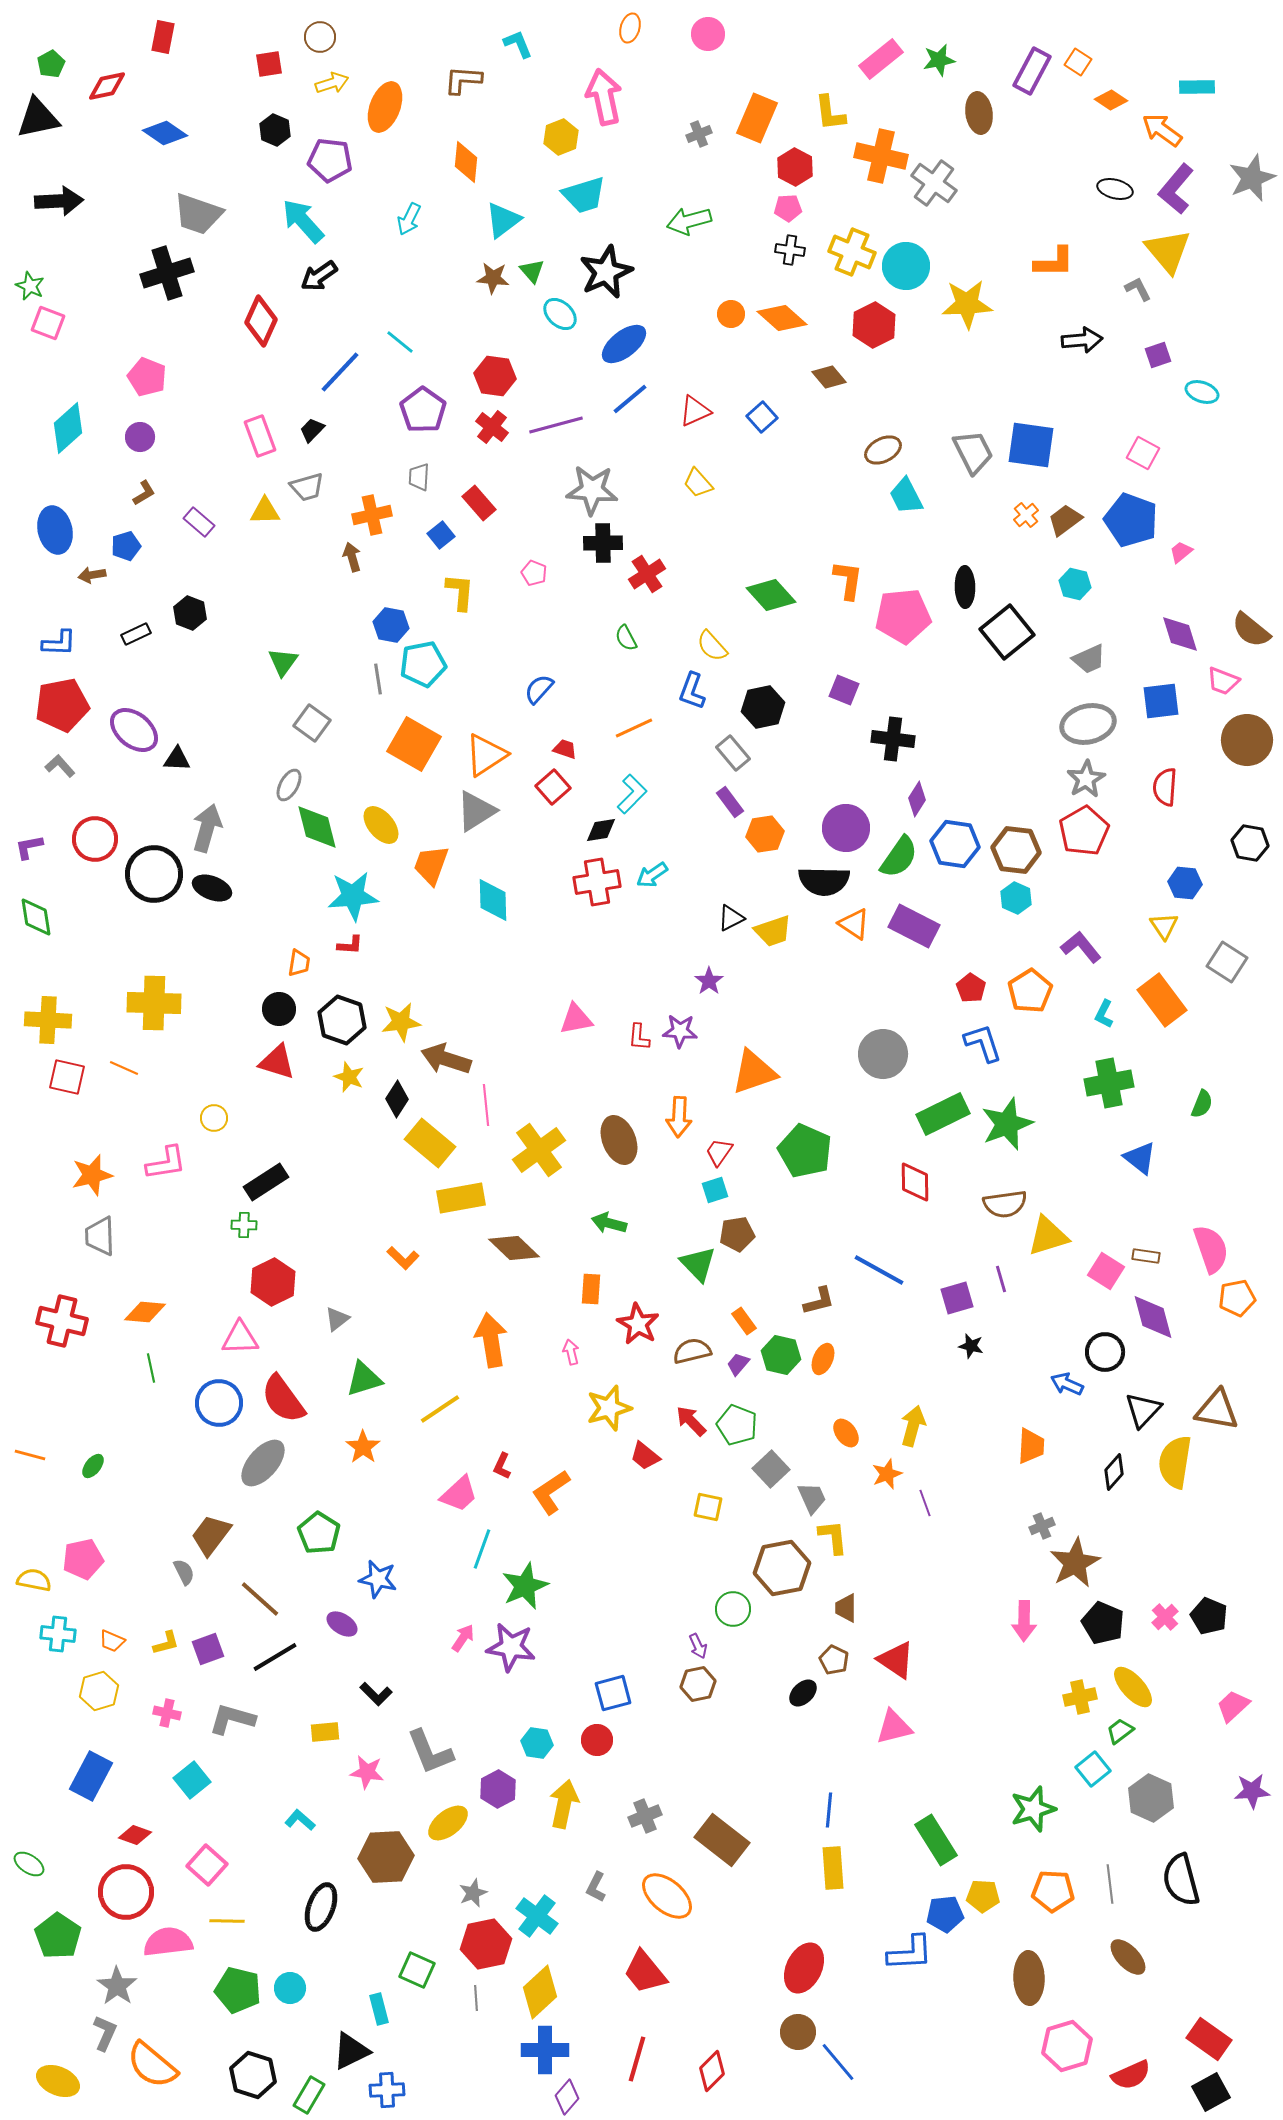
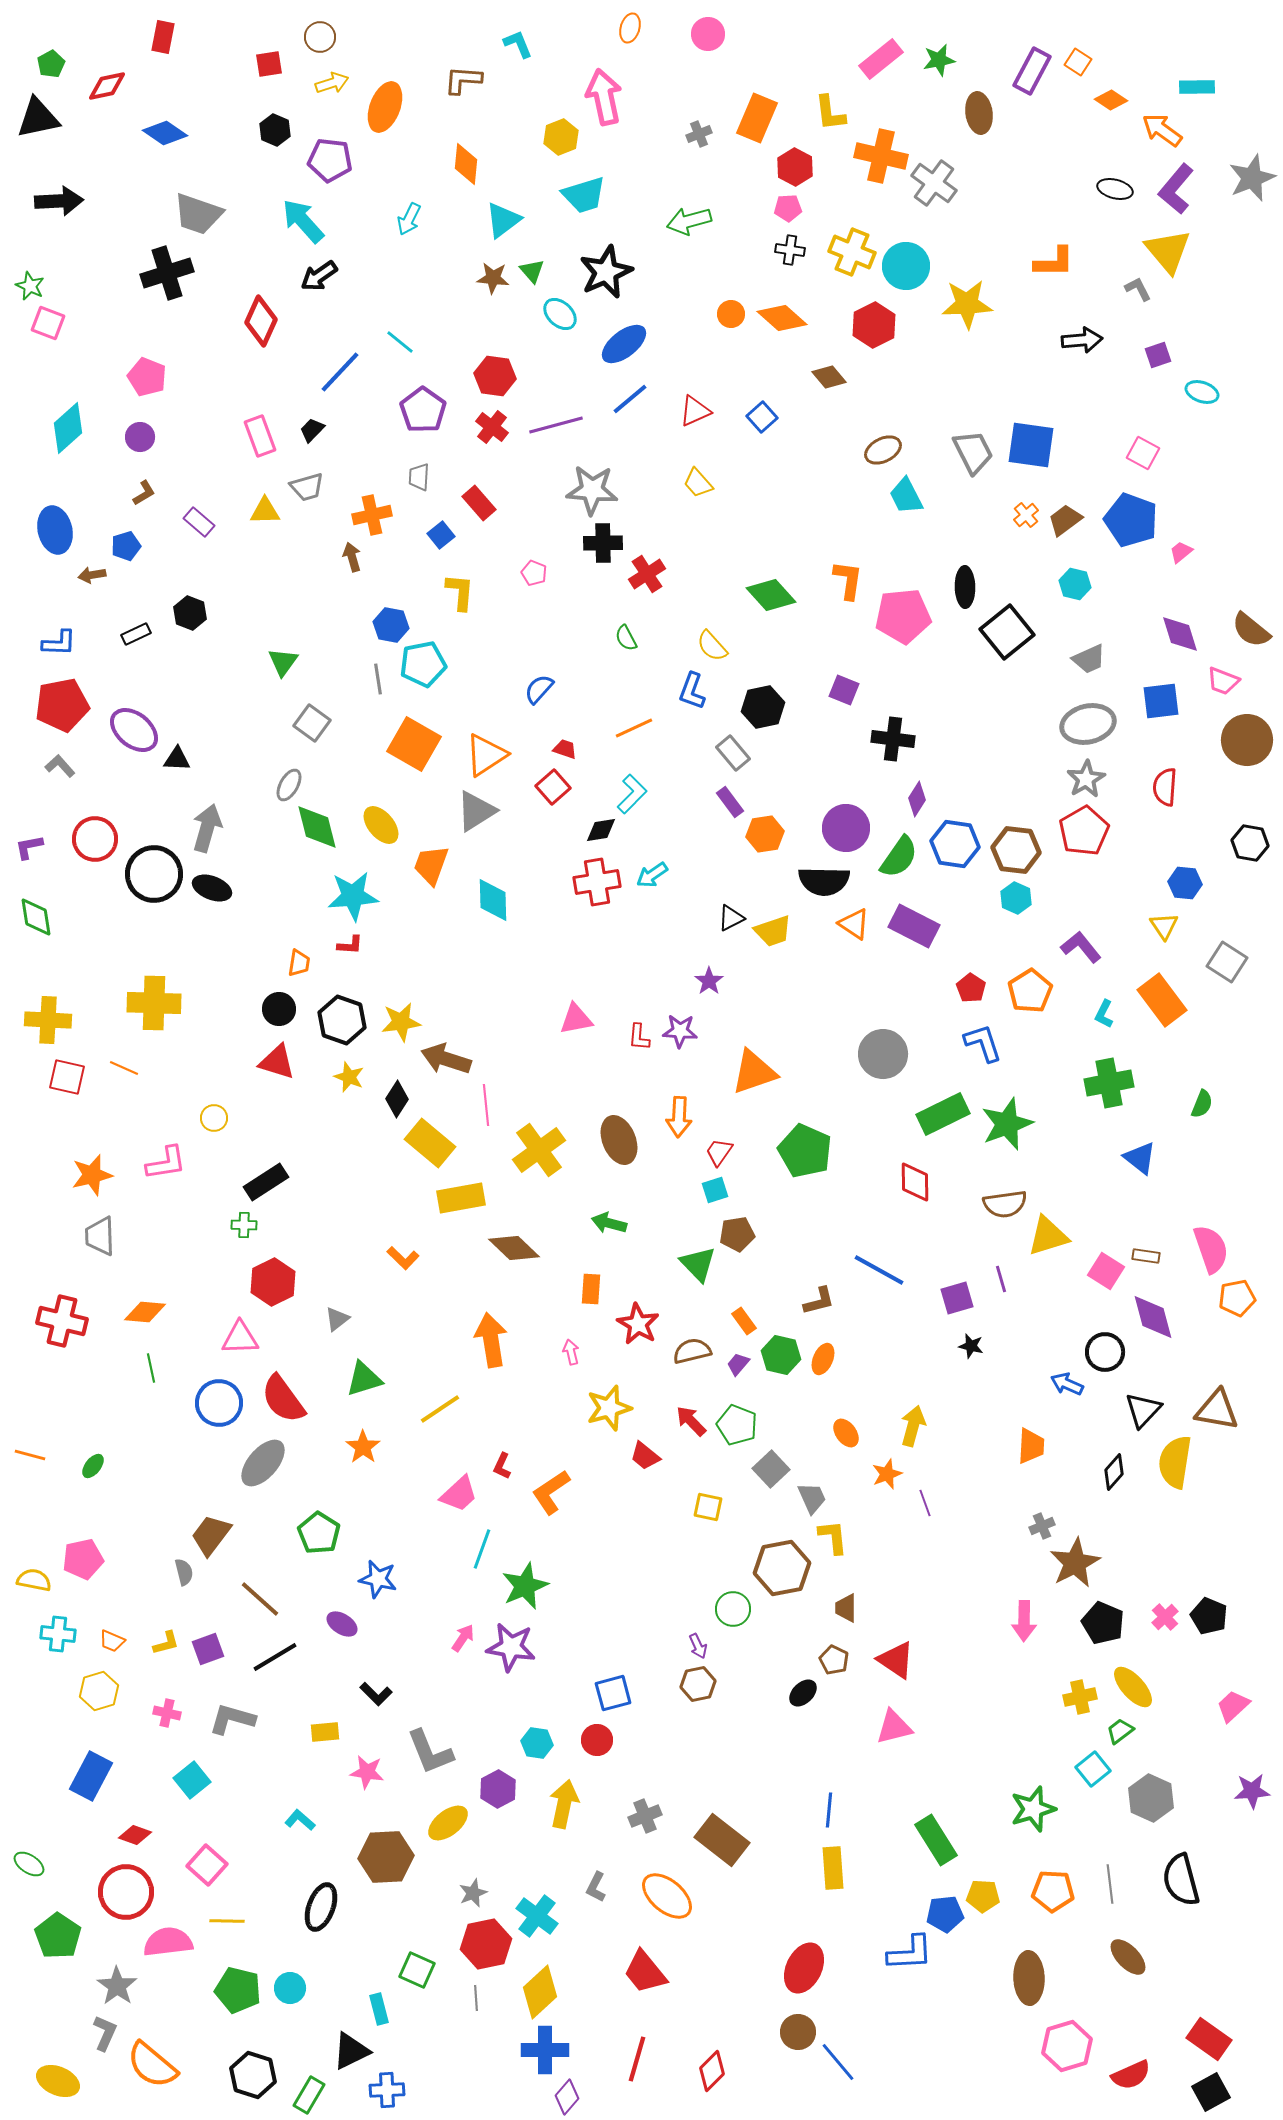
orange diamond at (466, 162): moved 2 px down
gray semicircle at (184, 1572): rotated 12 degrees clockwise
